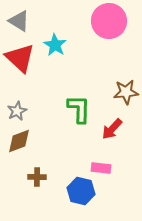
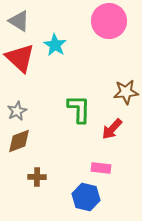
blue hexagon: moved 5 px right, 6 px down
